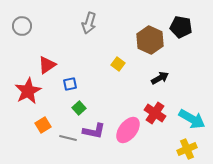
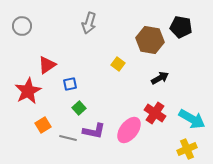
brown hexagon: rotated 16 degrees counterclockwise
pink ellipse: moved 1 px right
